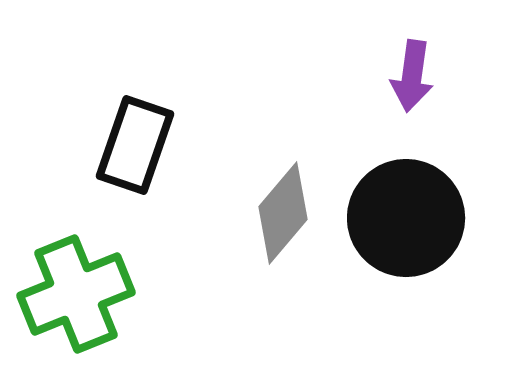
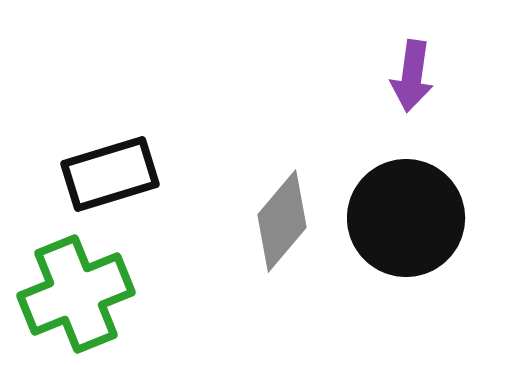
black rectangle: moved 25 px left, 29 px down; rotated 54 degrees clockwise
gray diamond: moved 1 px left, 8 px down
